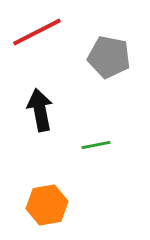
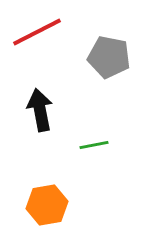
green line: moved 2 px left
